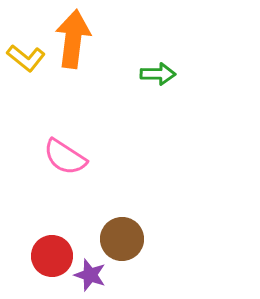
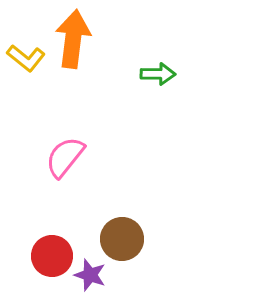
pink semicircle: rotated 96 degrees clockwise
